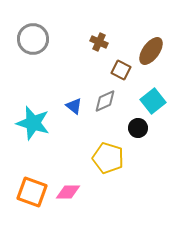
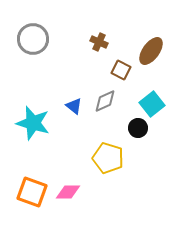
cyan square: moved 1 px left, 3 px down
